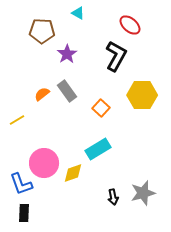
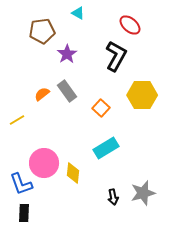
brown pentagon: rotated 10 degrees counterclockwise
cyan rectangle: moved 8 px right, 1 px up
yellow diamond: rotated 65 degrees counterclockwise
